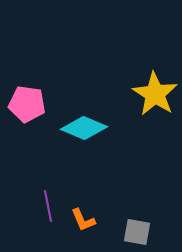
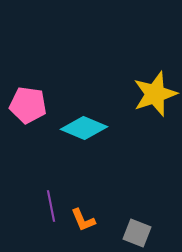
yellow star: rotated 21 degrees clockwise
pink pentagon: moved 1 px right, 1 px down
purple line: moved 3 px right
gray square: moved 1 px down; rotated 12 degrees clockwise
